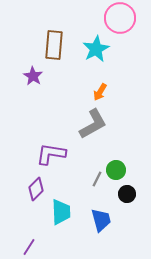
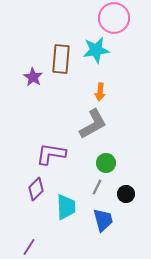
pink circle: moved 6 px left
brown rectangle: moved 7 px right, 14 px down
cyan star: moved 1 px down; rotated 20 degrees clockwise
purple star: moved 1 px down
orange arrow: rotated 24 degrees counterclockwise
green circle: moved 10 px left, 7 px up
gray line: moved 8 px down
black circle: moved 1 px left
cyan trapezoid: moved 5 px right, 5 px up
blue trapezoid: moved 2 px right
